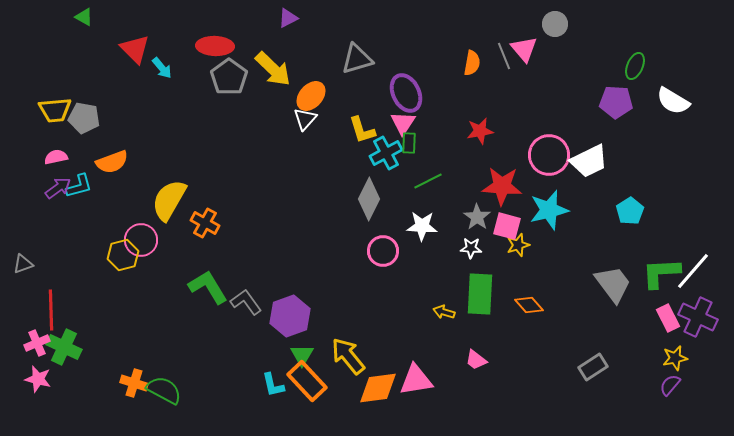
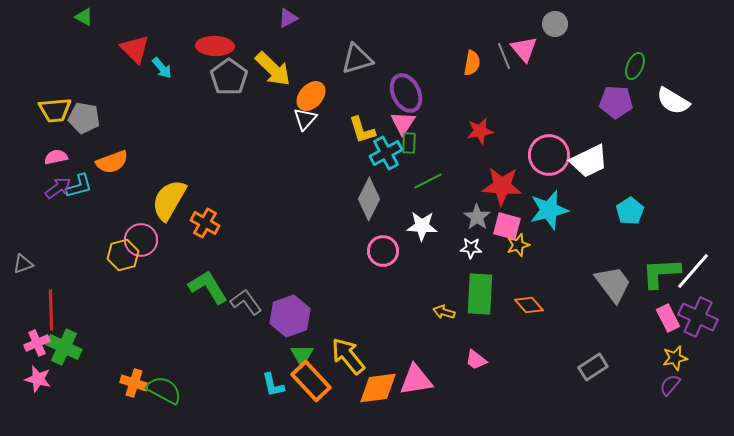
orange rectangle at (307, 381): moved 4 px right
